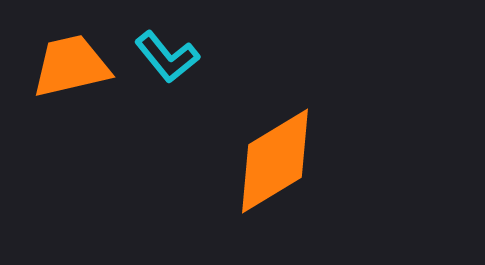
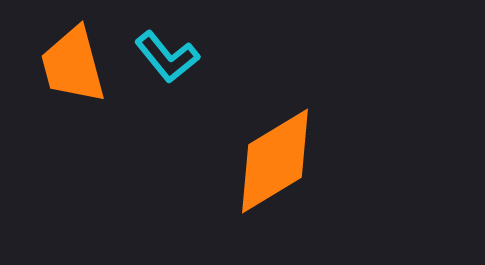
orange trapezoid: moved 2 px right, 1 px up; rotated 92 degrees counterclockwise
